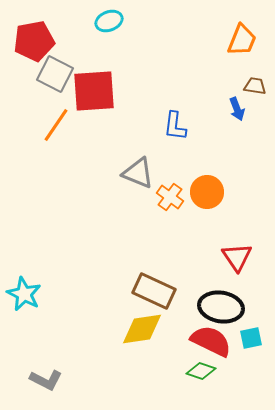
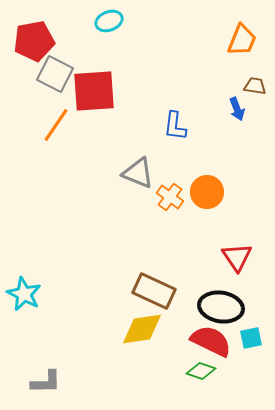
gray L-shape: moved 2 px down; rotated 28 degrees counterclockwise
